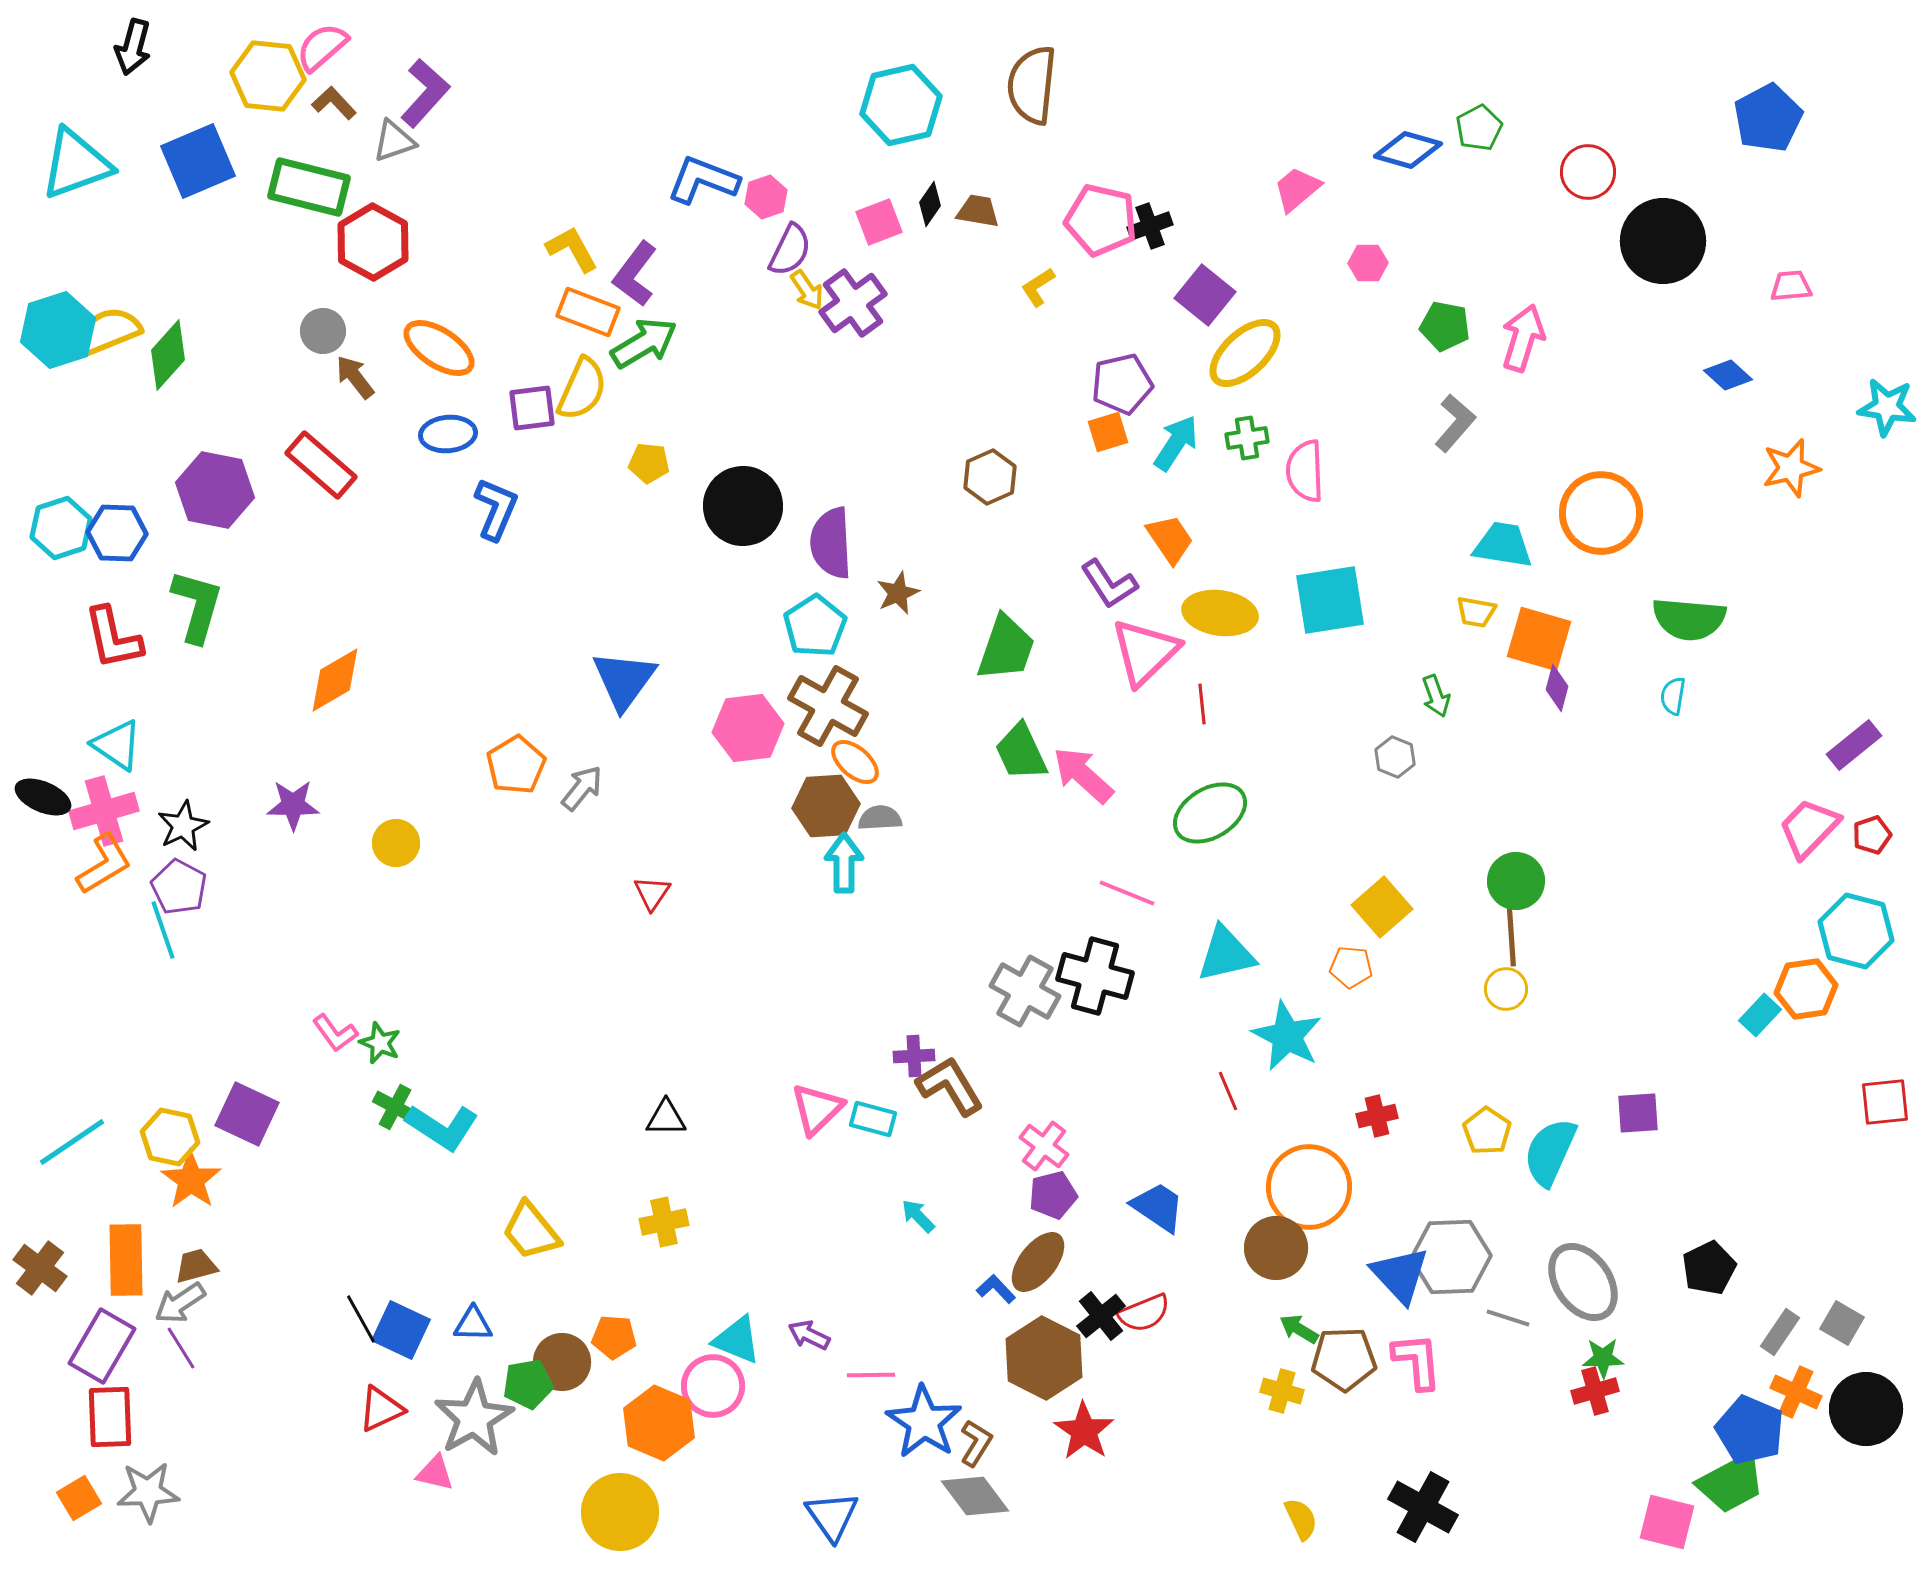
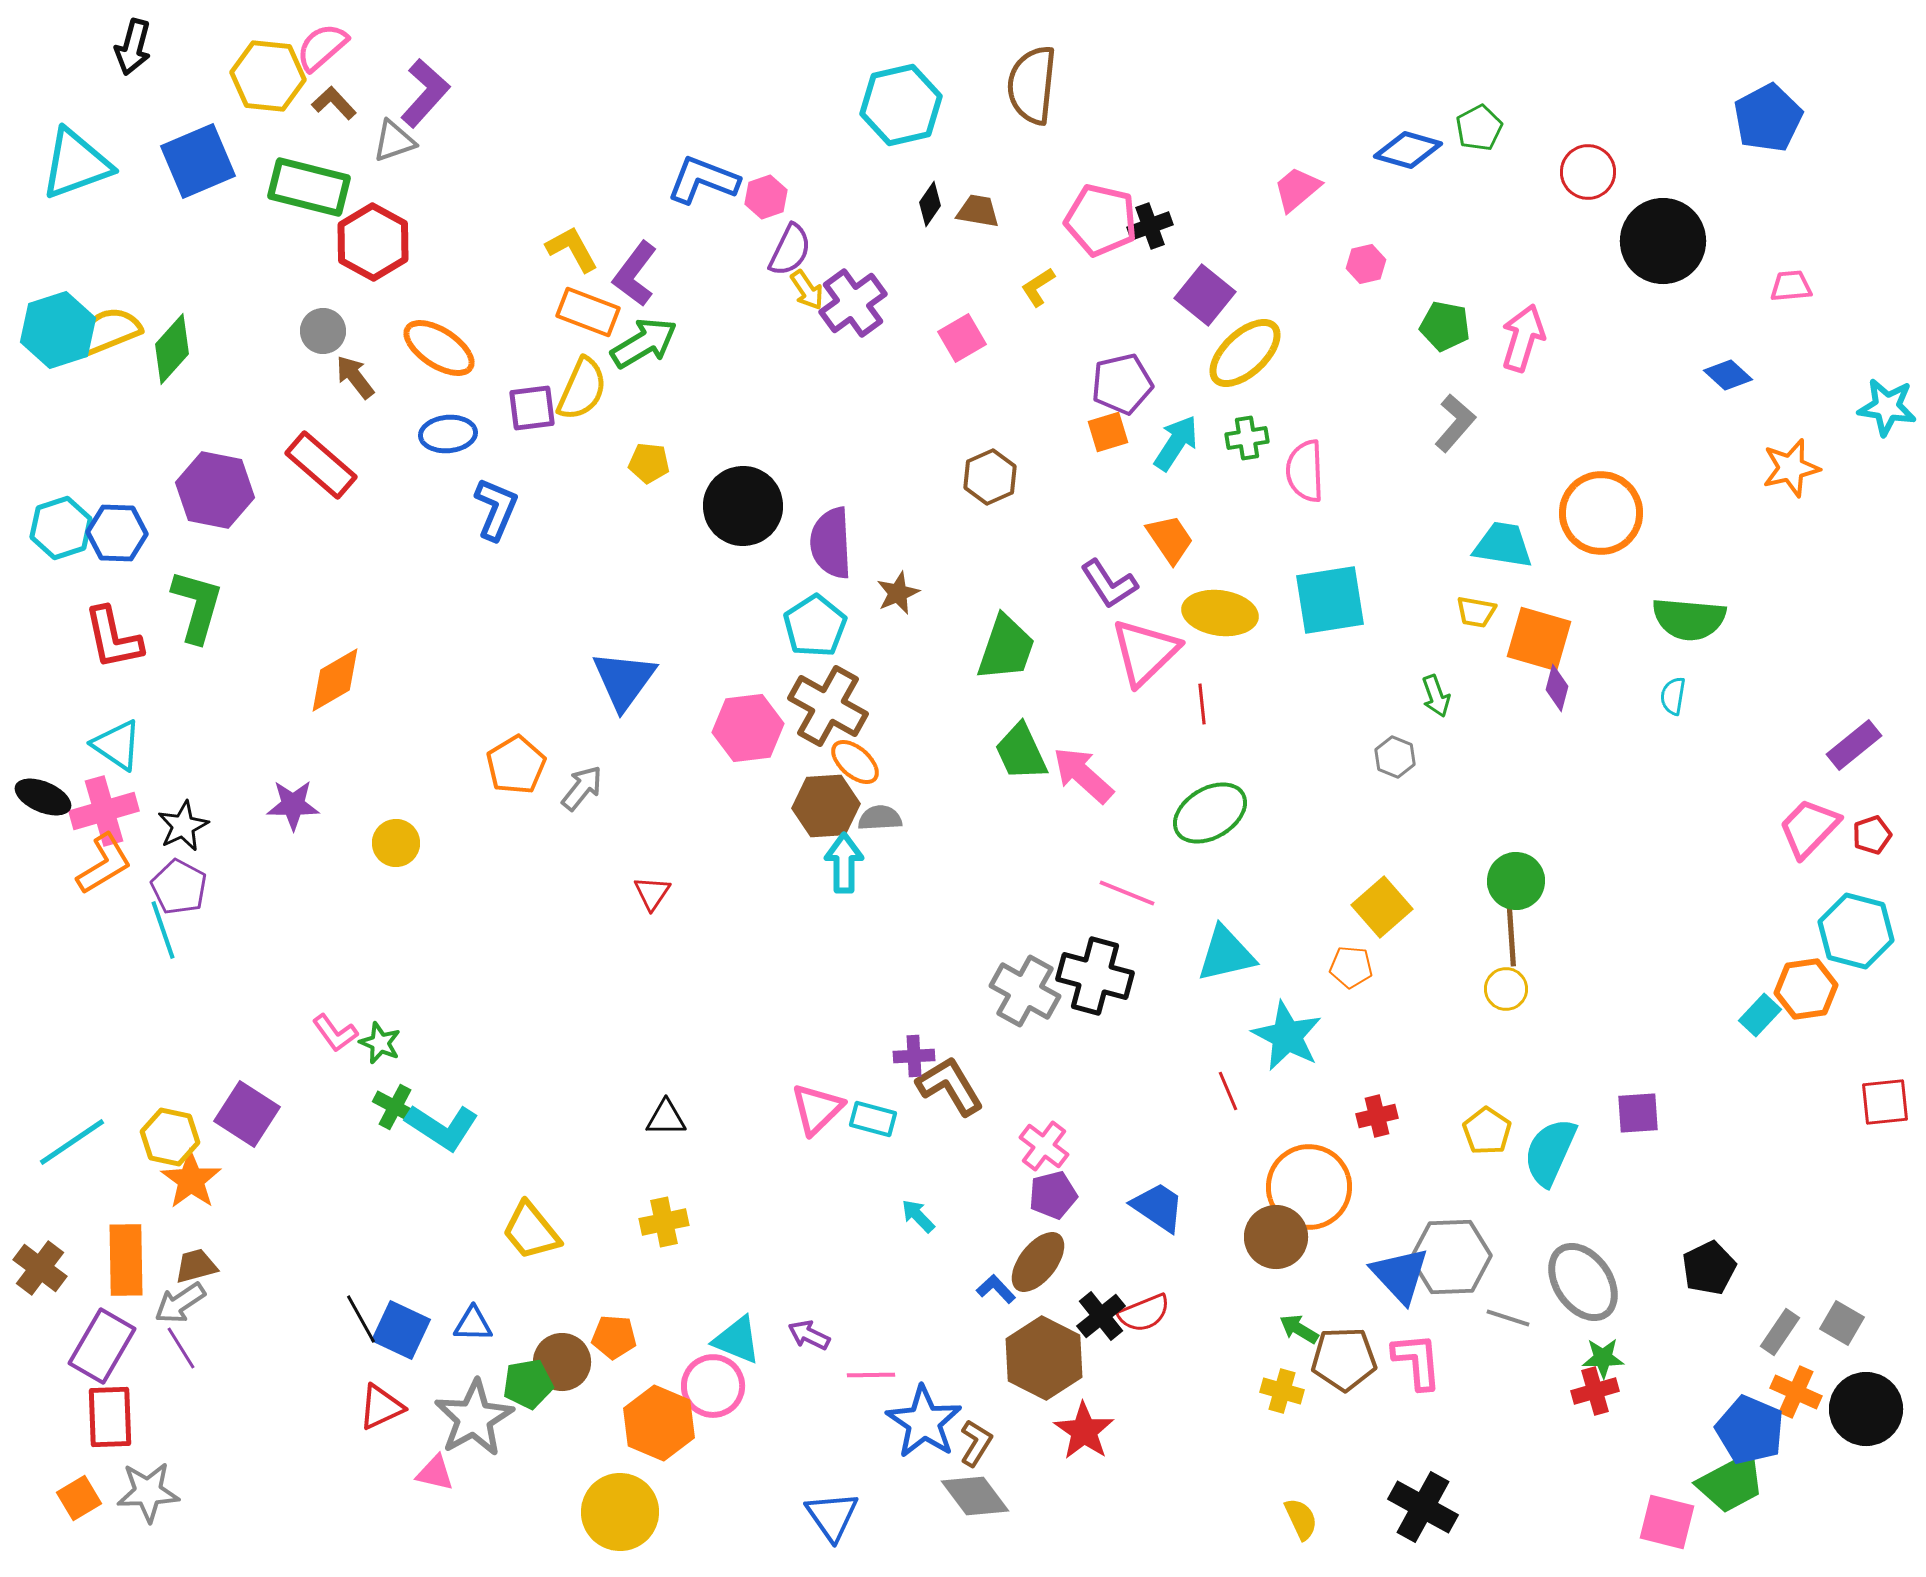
pink square at (879, 222): moved 83 px right, 116 px down; rotated 9 degrees counterclockwise
pink hexagon at (1368, 263): moved 2 px left, 1 px down; rotated 12 degrees counterclockwise
green diamond at (168, 355): moved 4 px right, 6 px up
purple square at (247, 1114): rotated 8 degrees clockwise
brown circle at (1276, 1248): moved 11 px up
red triangle at (381, 1409): moved 2 px up
